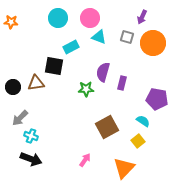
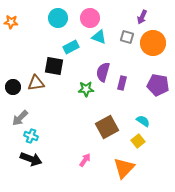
purple pentagon: moved 1 px right, 14 px up
